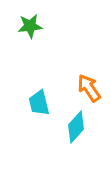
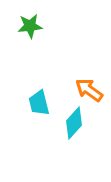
orange arrow: moved 2 px down; rotated 20 degrees counterclockwise
cyan diamond: moved 2 px left, 4 px up
